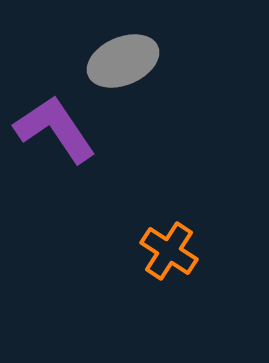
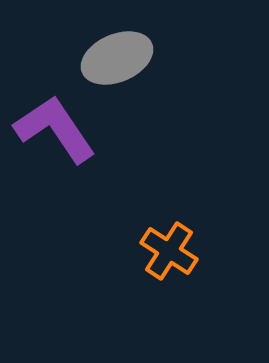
gray ellipse: moved 6 px left, 3 px up
